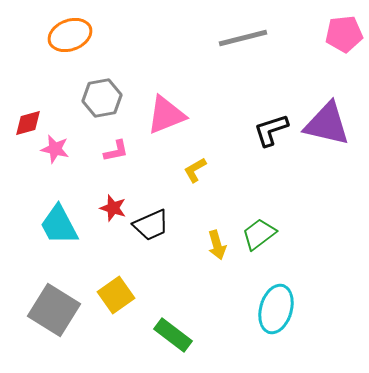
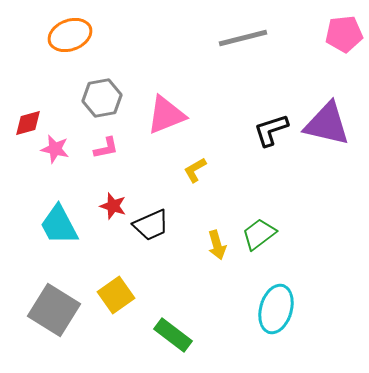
pink L-shape: moved 10 px left, 3 px up
red star: moved 2 px up
